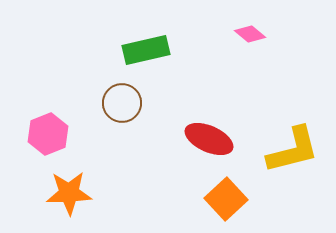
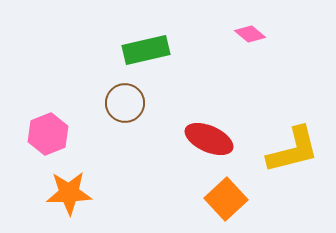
brown circle: moved 3 px right
